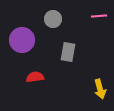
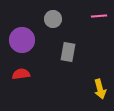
red semicircle: moved 14 px left, 3 px up
